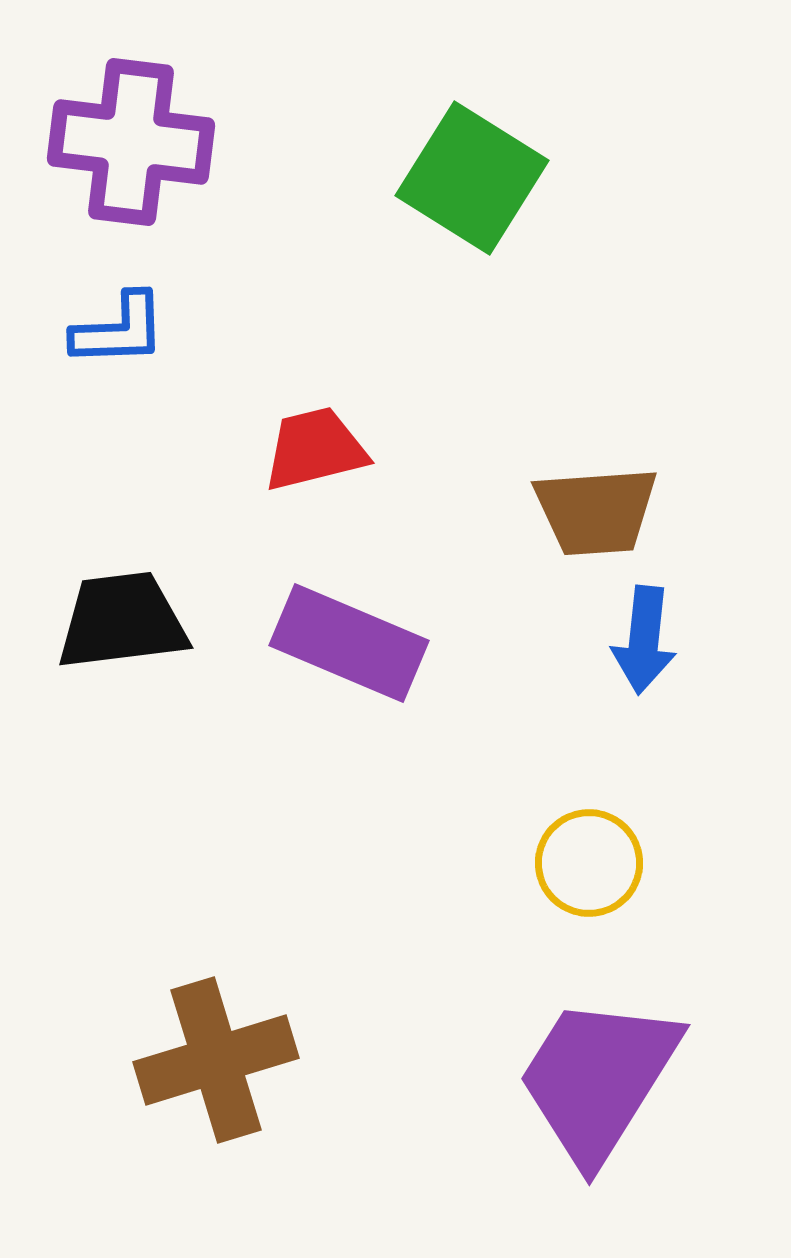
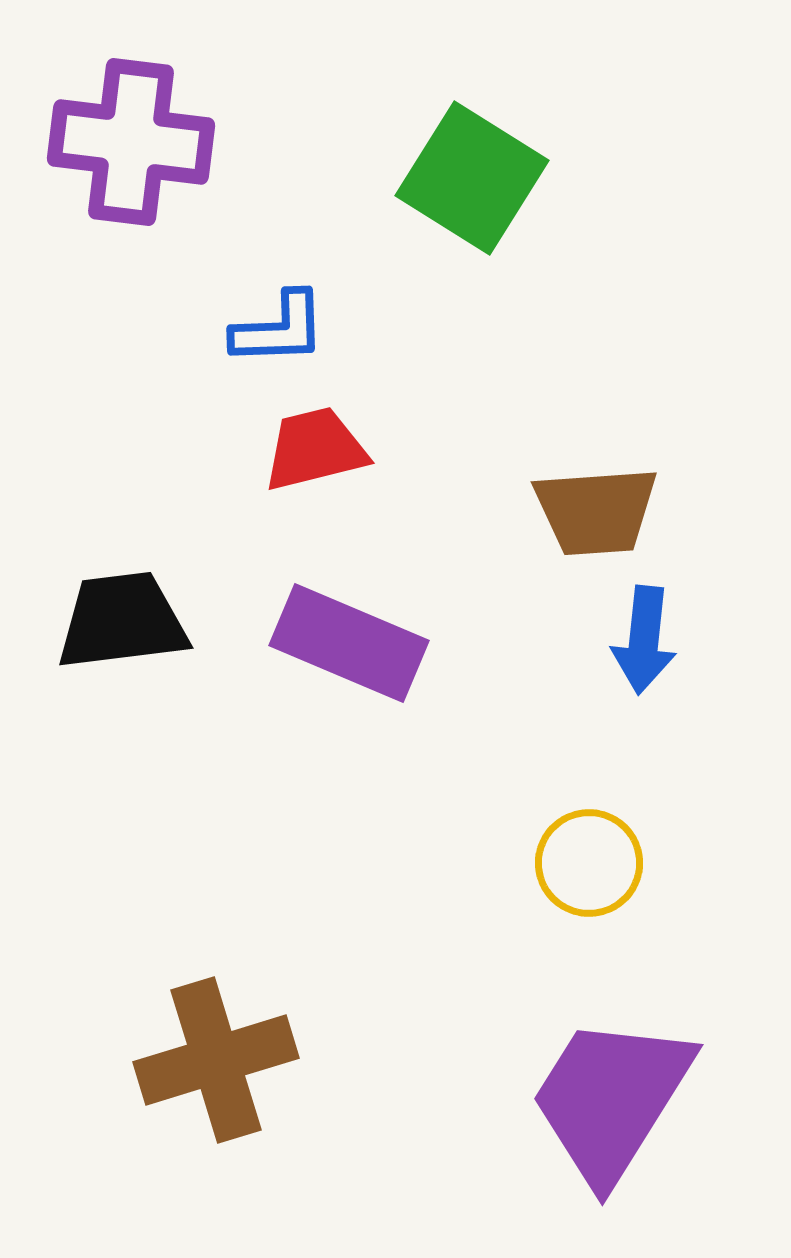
blue L-shape: moved 160 px right, 1 px up
purple trapezoid: moved 13 px right, 20 px down
